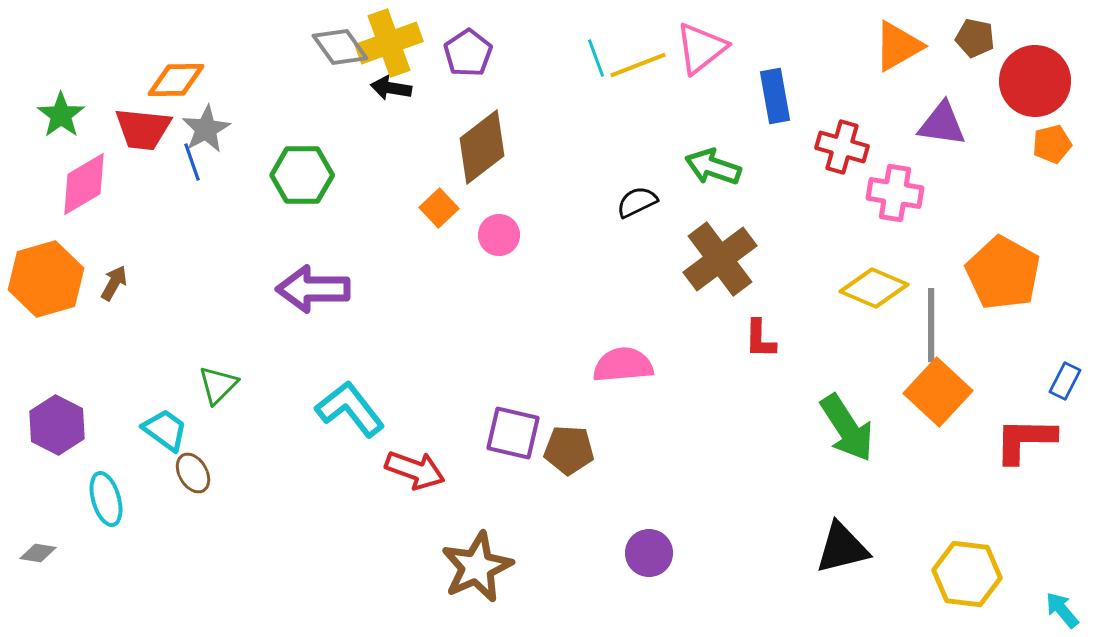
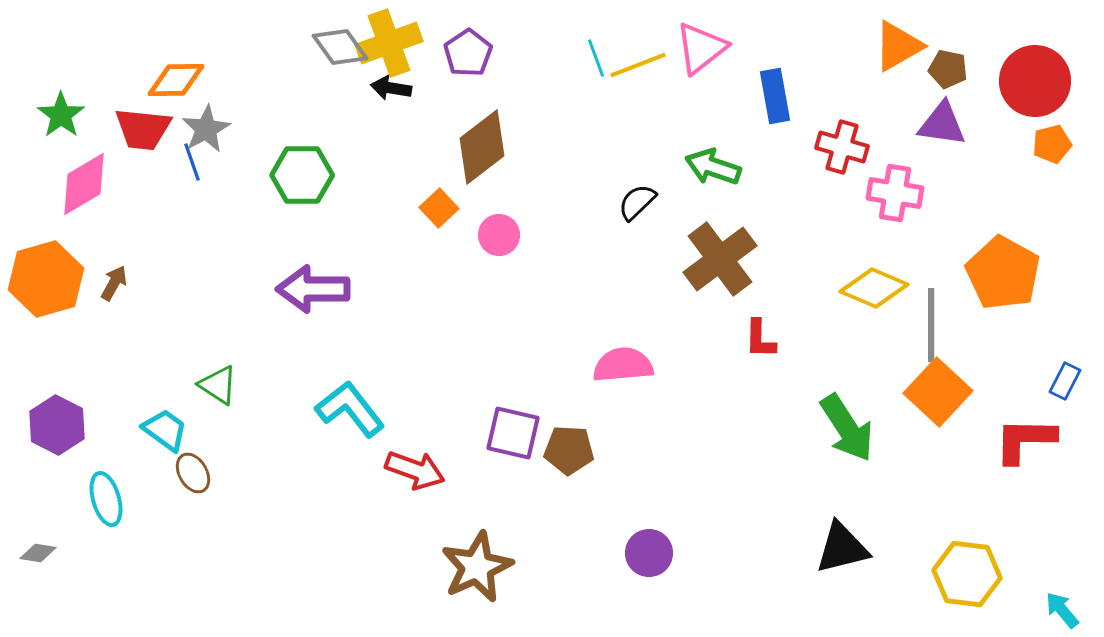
brown pentagon at (975, 38): moved 27 px left, 31 px down
black semicircle at (637, 202): rotated 18 degrees counterclockwise
green triangle at (218, 385): rotated 42 degrees counterclockwise
